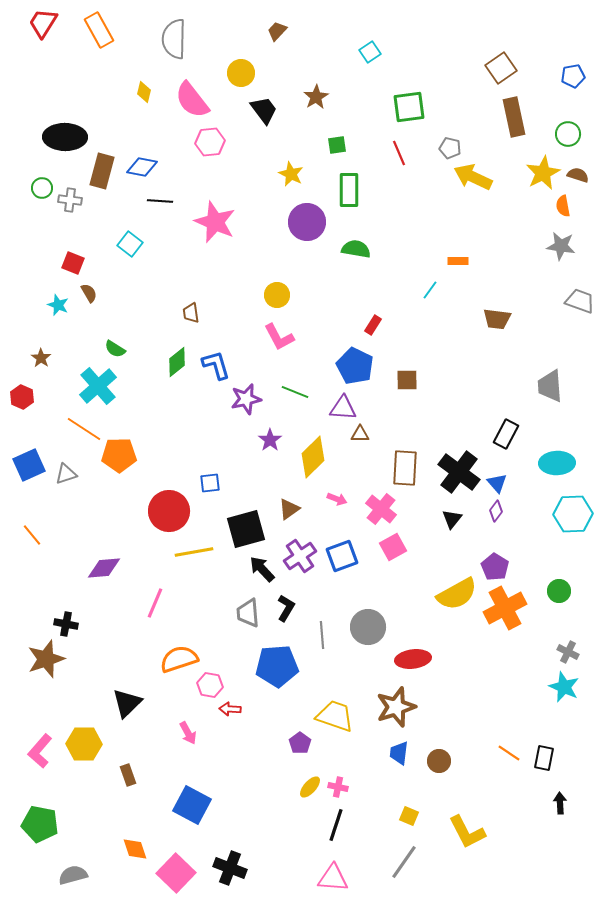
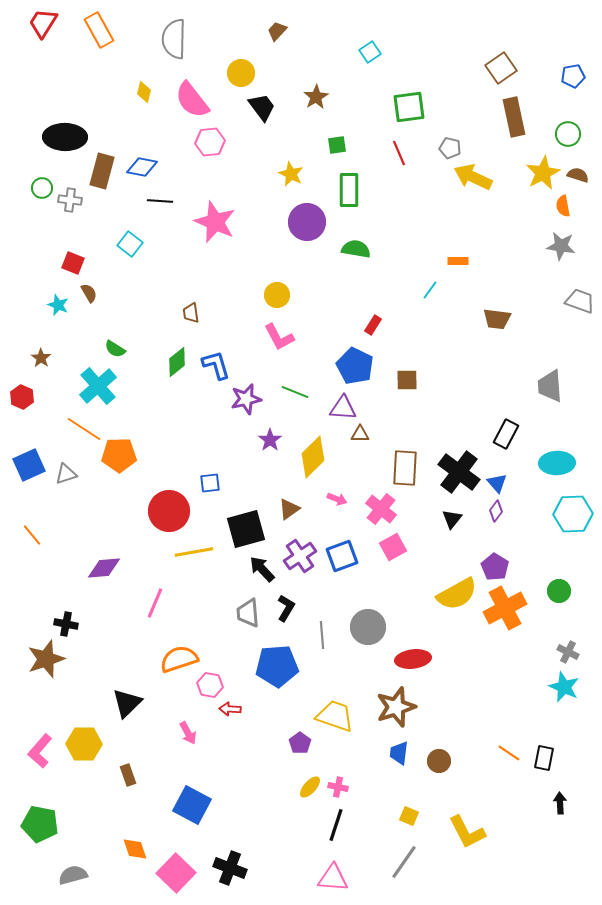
black trapezoid at (264, 110): moved 2 px left, 3 px up
